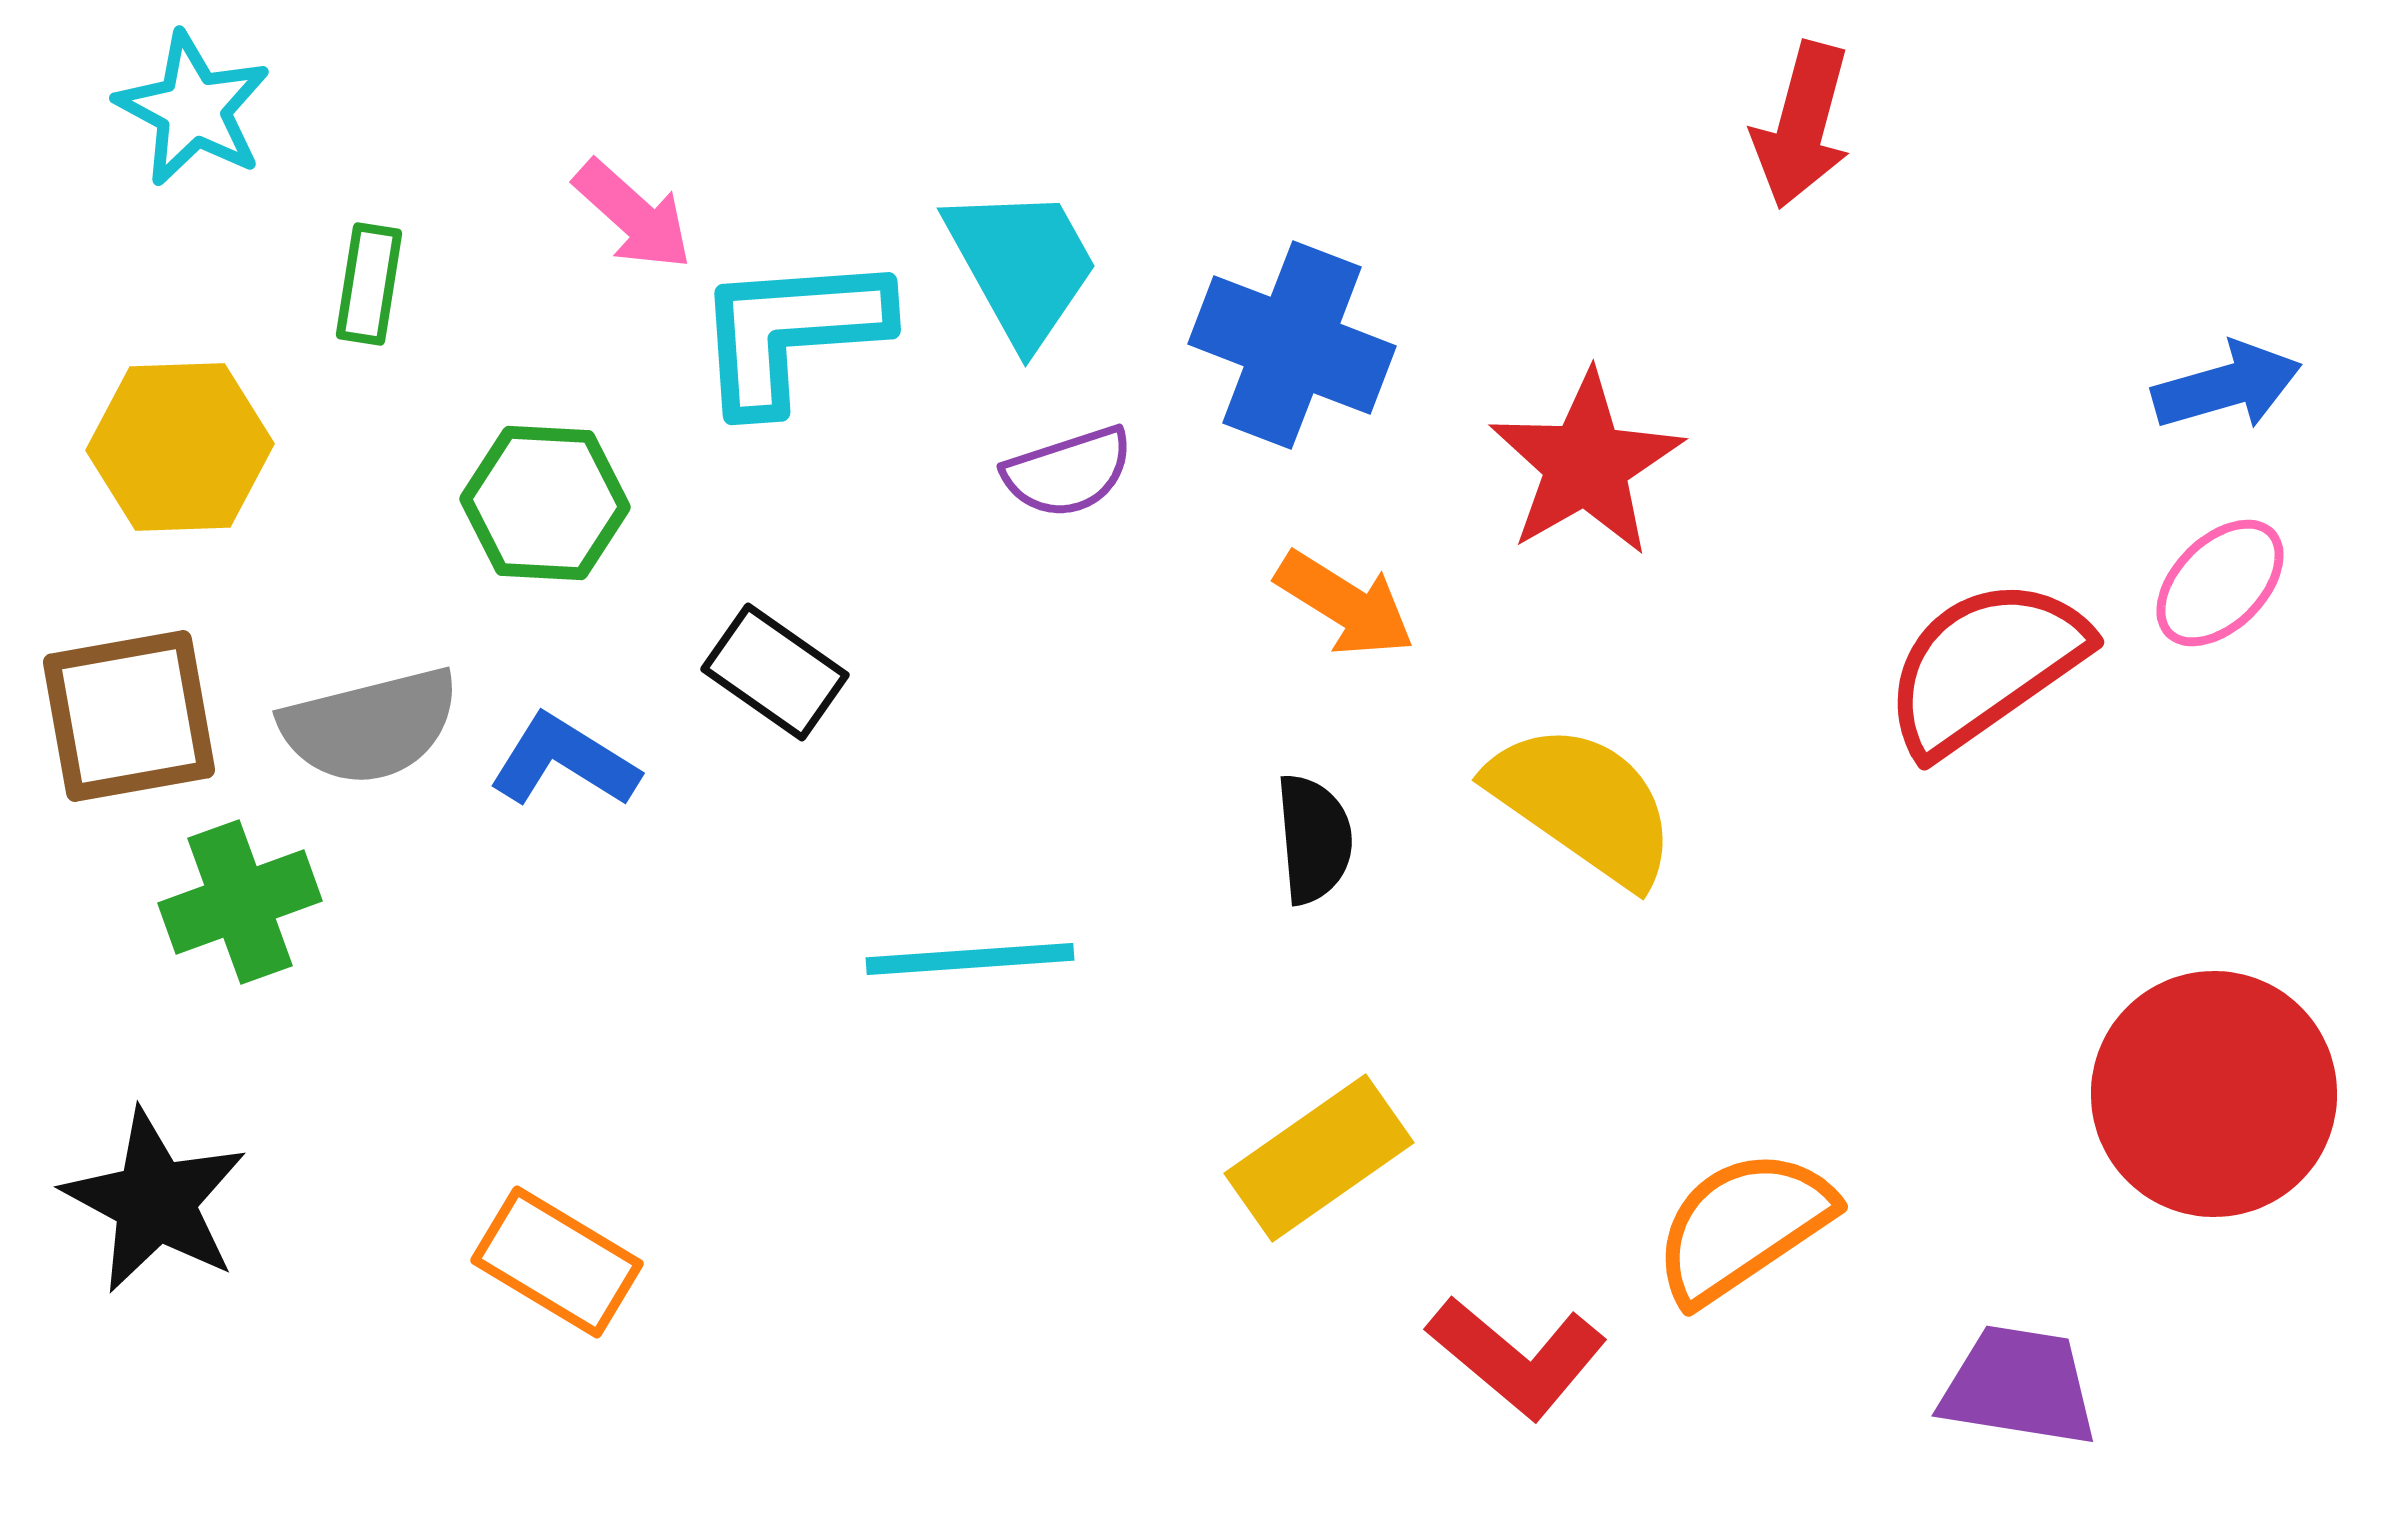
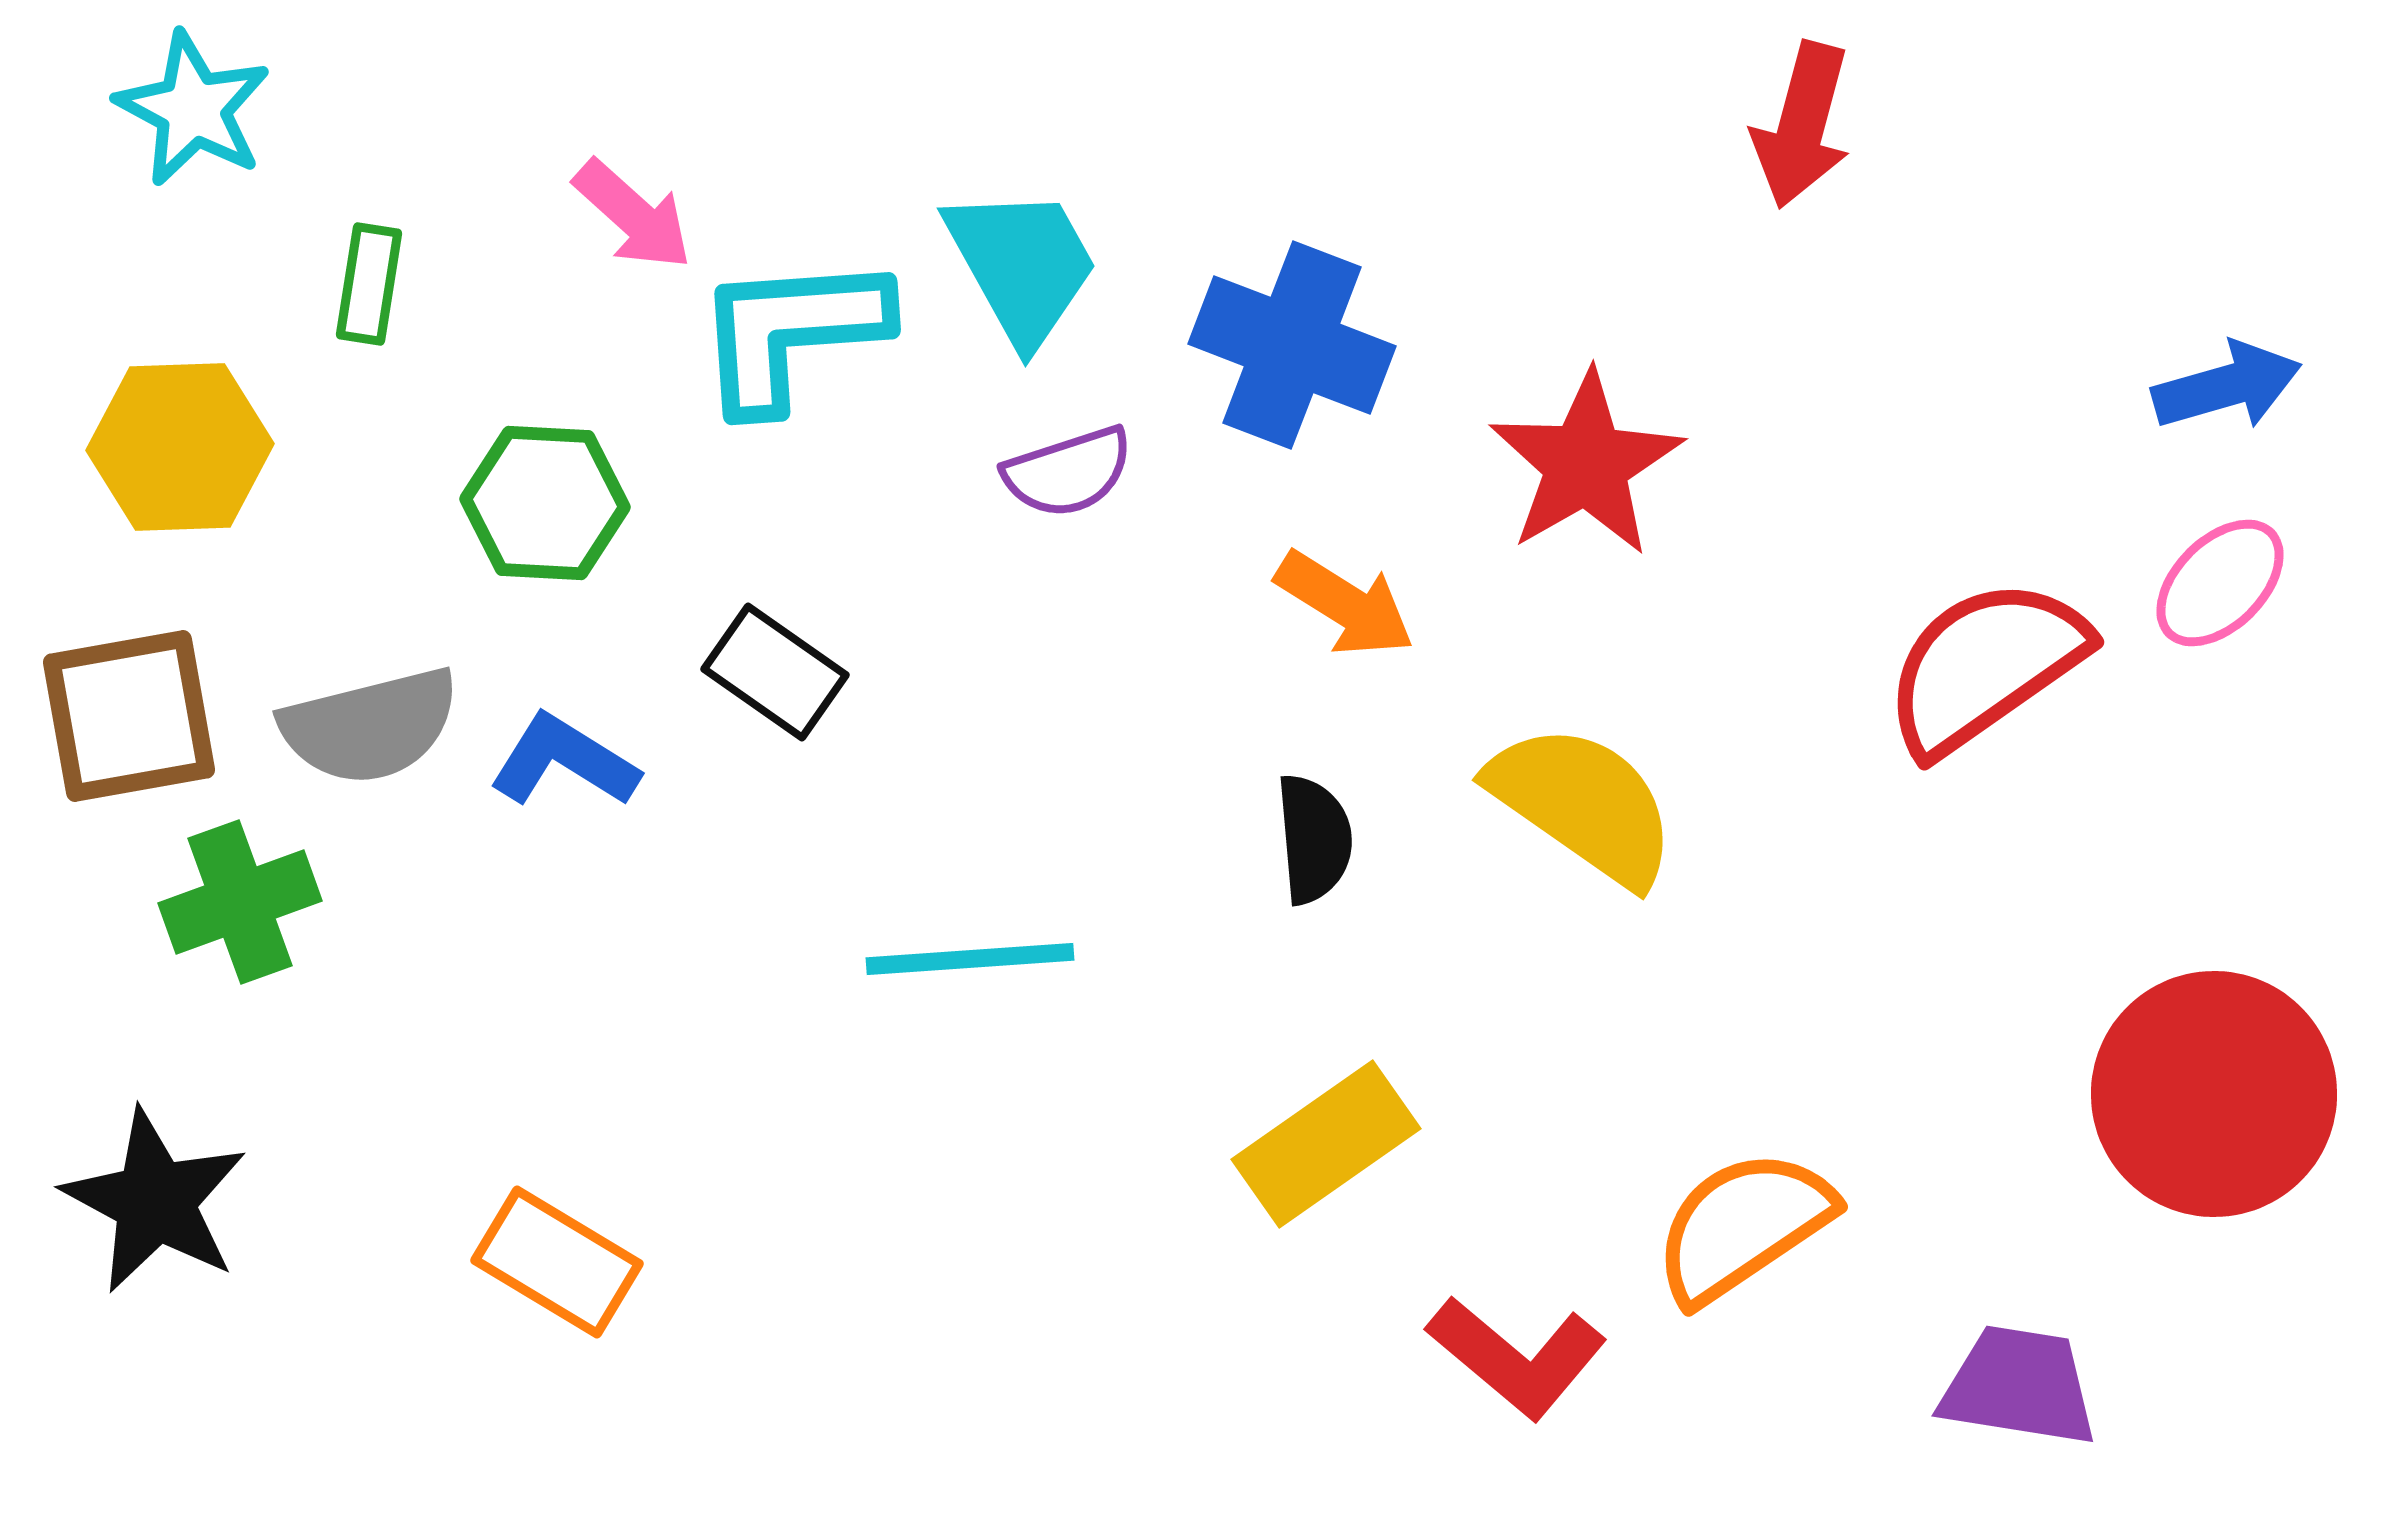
yellow rectangle: moved 7 px right, 14 px up
